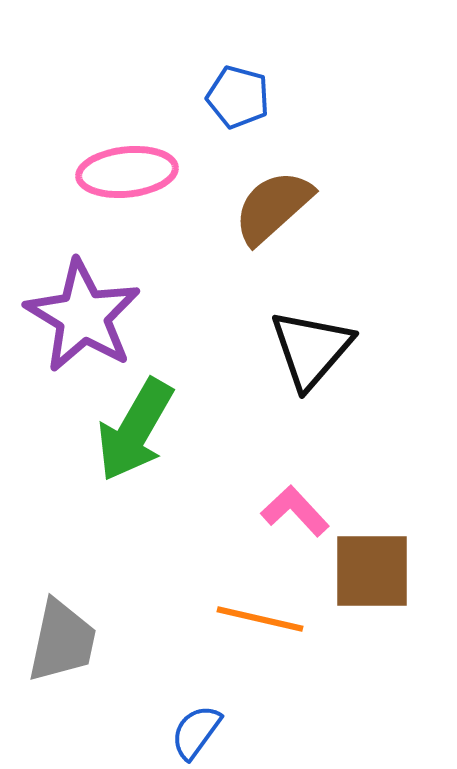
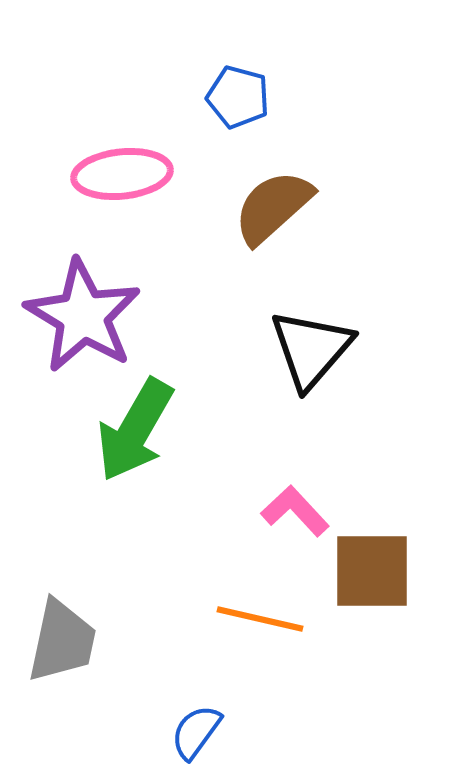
pink ellipse: moved 5 px left, 2 px down
